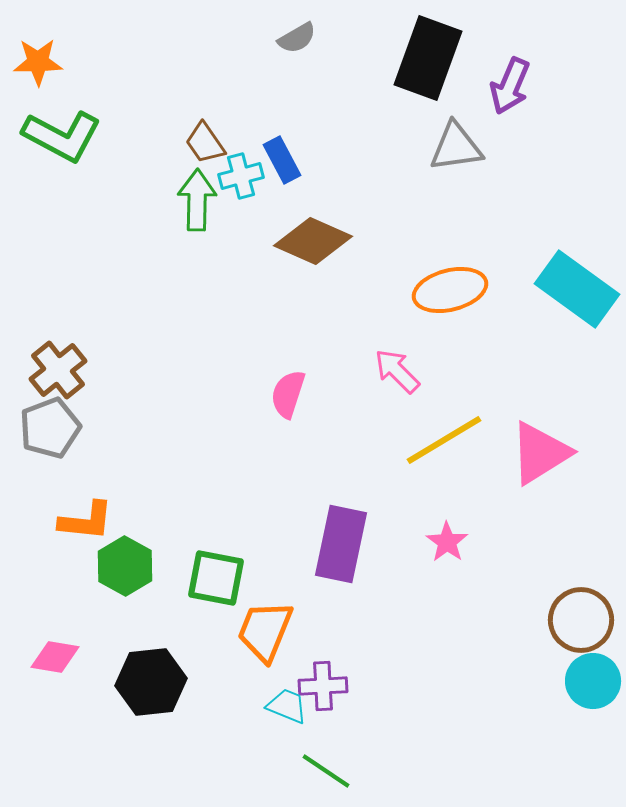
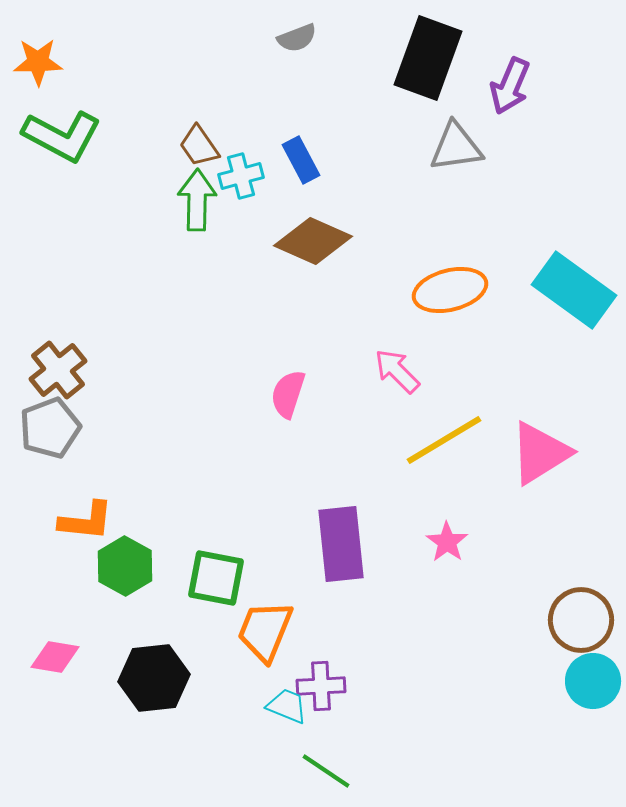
gray semicircle: rotated 9 degrees clockwise
brown trapezoid: moved 6 px left, 3 px down
blue rectangle: moved 19 px right
cyan rectangle: moved 3 px left, 1 px down
purple rectangle: rotated 18 degrees counterclockwise
black hexagon: moved 3 px right, 4 px up
purple cross: moved 2 px left
